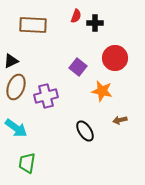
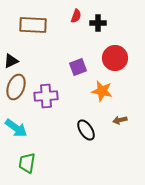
black cross: moved 3 px right
purple square: rotated 30 degrees clockwise
purple cross: rotated 10 degrees clockwise
black ellipse: moved 1 px right, 1 px up
